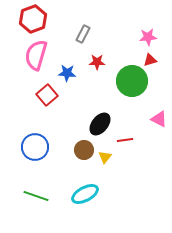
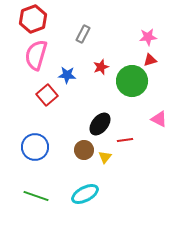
red star: moved 4 px right, 5 px down; rotated 21 degrees counterclockwise
blue star: moved 2 px down
